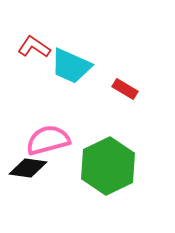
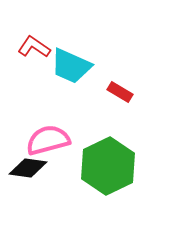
red rectangle: moved 5 px left, 3 px down
